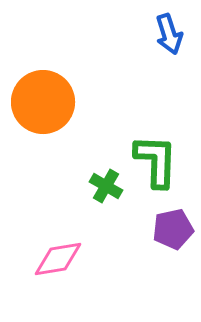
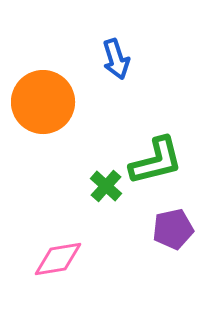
blue arrow: moved 53 px left, 25 px down
green L-shape: rotated 74 degrees clockwise
green cross: rotated 12 degrees clockwise
